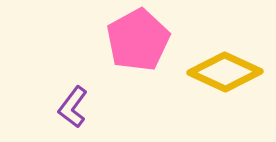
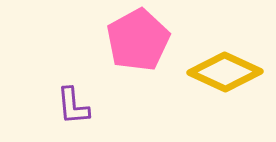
purple L-shape: moved 1 px up; rotated 42 degrees counterclockwise
